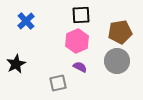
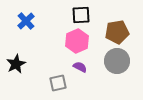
brown pentagon: moved 3 px left
